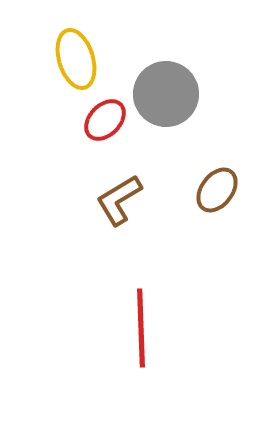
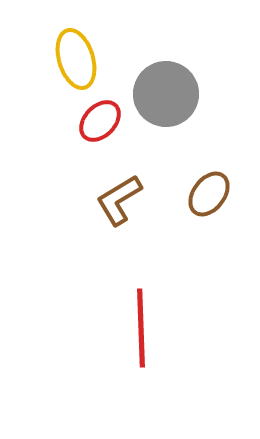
red ellipse: moved 5 px left, 1 px down
brown ellipse: moved 8 px left, 4 px down
